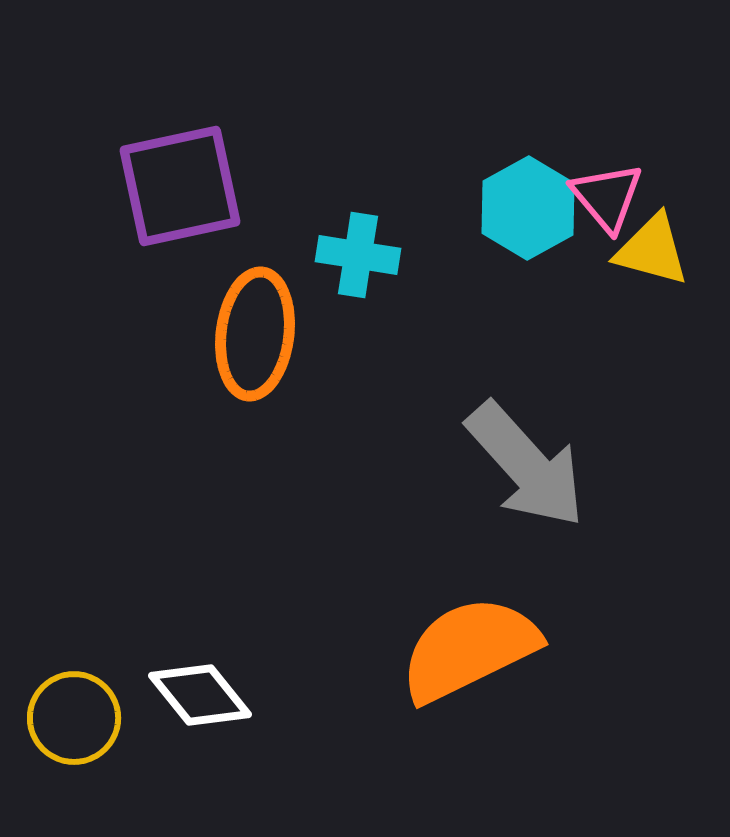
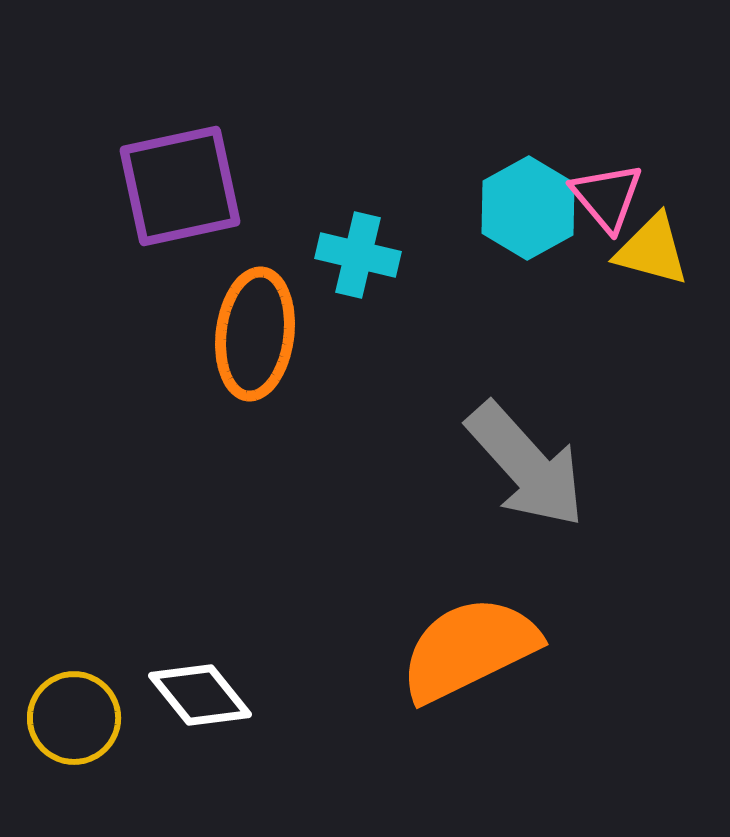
cyan cross: rotated 4 degrees clockwise
